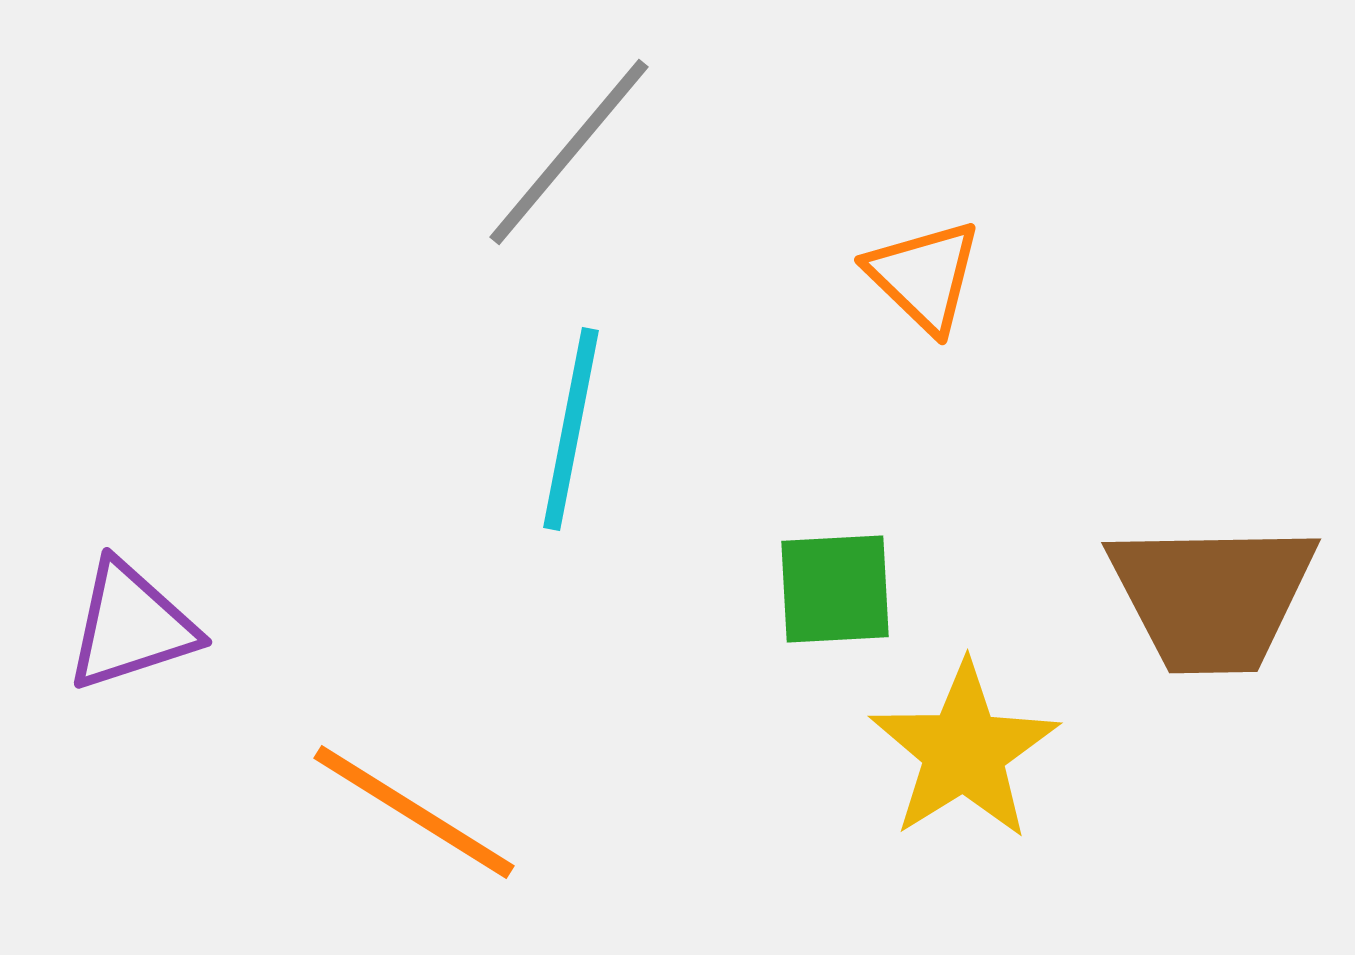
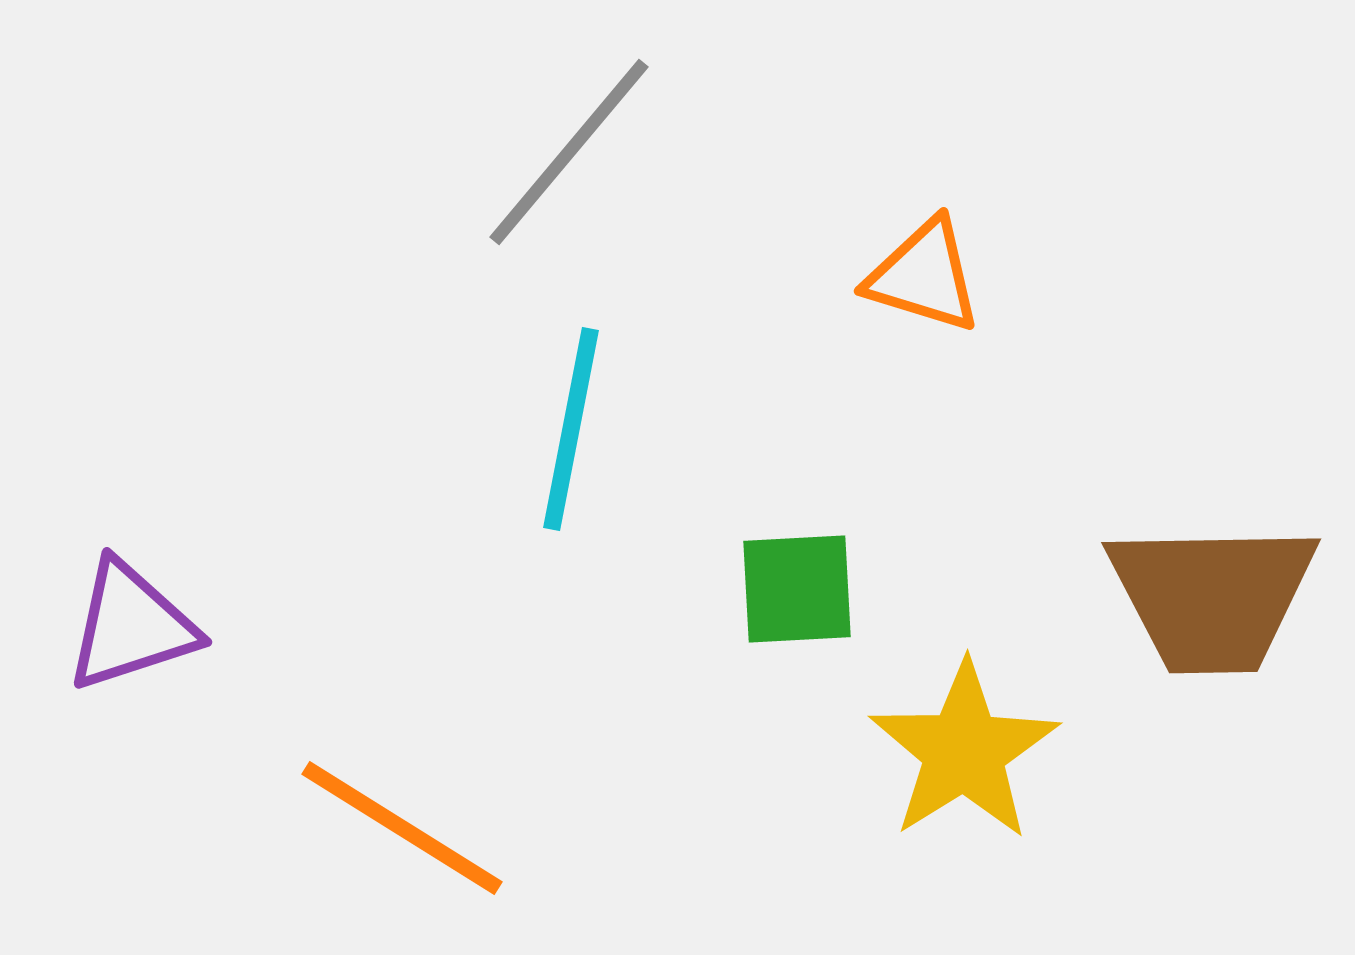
orange triangle: rotated 27 degrees counterclockwise
green square: moved 38 px left
orange line: moved 12 px left, 16 px down
